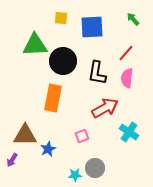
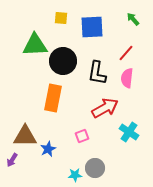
brown triangle: moved 1 px down
